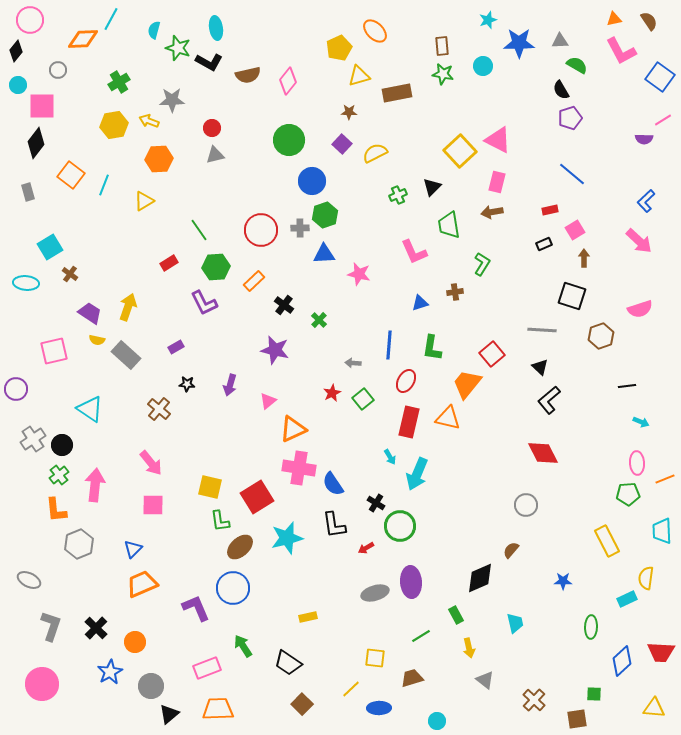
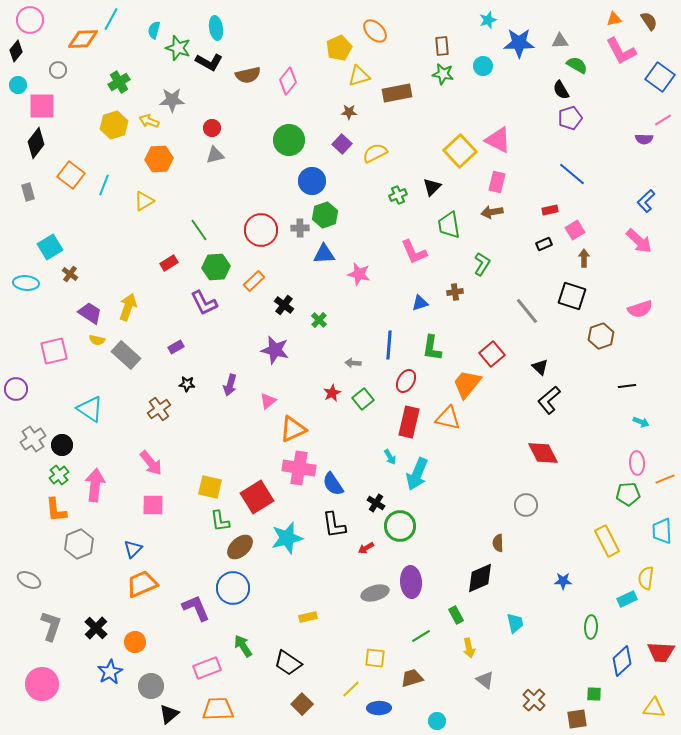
yellow hexagon at (114, 125): rotated 8 degrees counterclockwise
gray line at (542, 330): moved 15 px left, 19 px up; rotated 48 degrees clockwise
brown cross at (159, 409): rotated 15 degrees clockwise
brown semicircle at (511, 550): moved 13 px left, 7 px up; rotated 42 degrees counterclockwise
